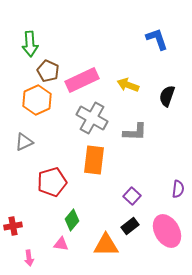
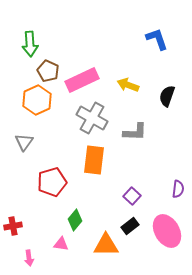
gray triangle: rotated 30 degrees counterclockwise
green diamond: moved 3 px right
